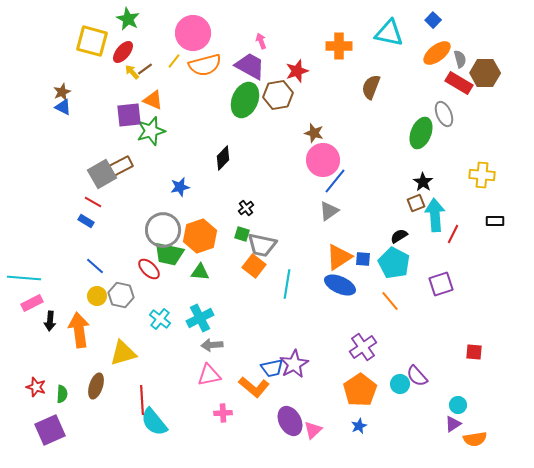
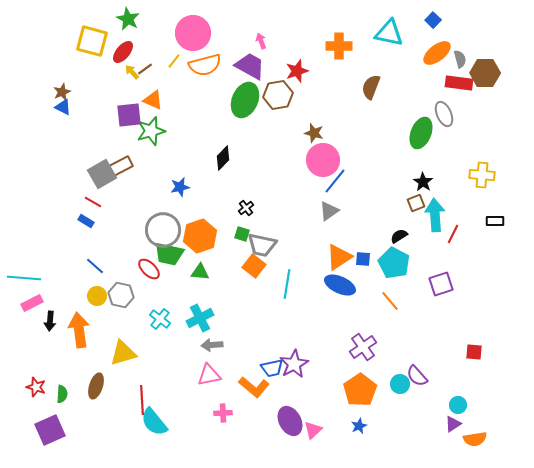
red rectangle at (459, 83): rotated 24 degrees counterclockwise
